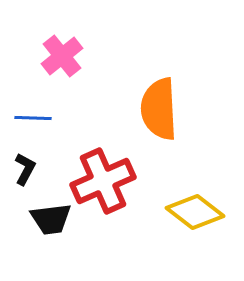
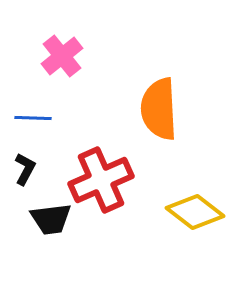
red cross: moved 2 px left, 1 px up
